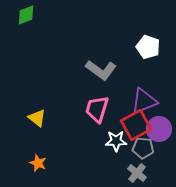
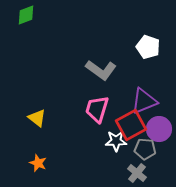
red square: moved 5 px left
gray pentagon: moved 2 px right, 1 px down
